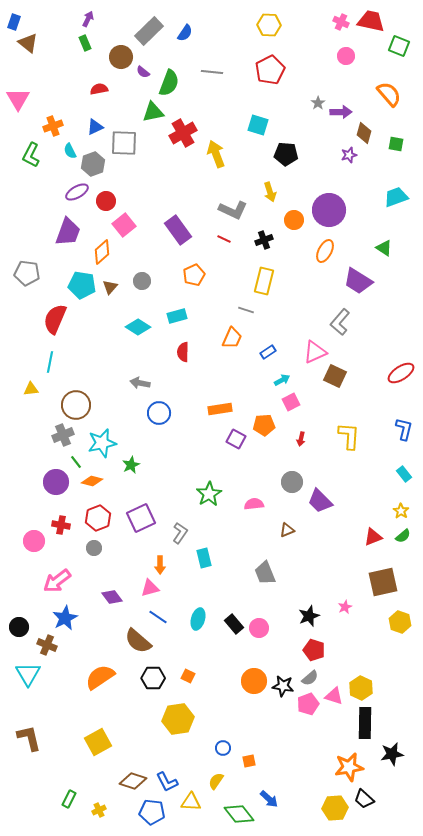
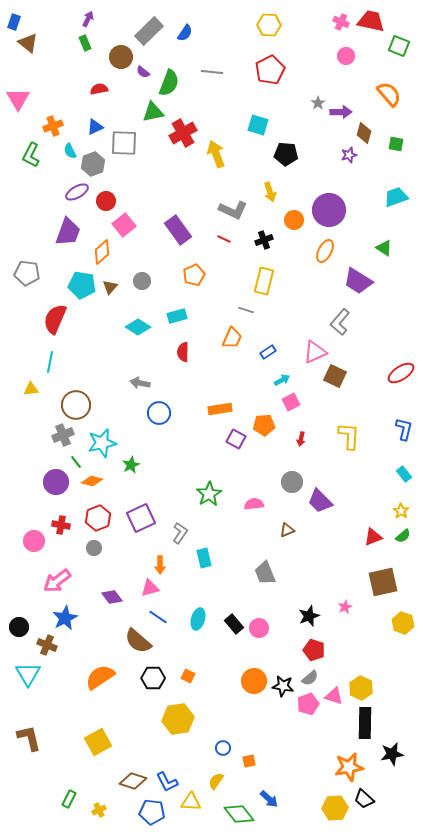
yellow hexagon at (400, 622): moved 3 px right, 1 px down
